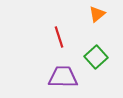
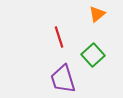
green square: moved 3 px left, 2 px up
purple trapezoid: moved 2 px down; rotated 108 degrees counterclockwise
